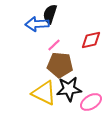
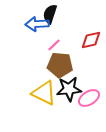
pink ellipse: moved 2 px left, 4 px up
